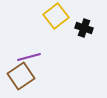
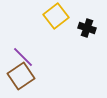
black cross: moved 3 px right
purple line: moved 6 px left; rotated 60 degrees clockwise
